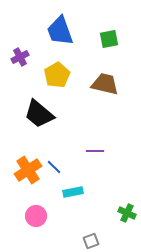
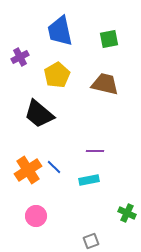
blue trapezoid: rotated 8 degrees clockwise
cyan rectangle: moved 16 px right, 12 px up
